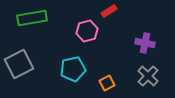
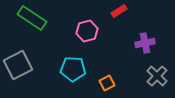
red rectangle: moved 10 px right
green rectangle: rotated 44 degrees clockwise
purple cross: rotated 24 degrees counterclockwise
gray square: moved 1 px left, 1 px down
cyan pentagon: rotated 15 degrees clockwise
gray cross: moved 9 px right
